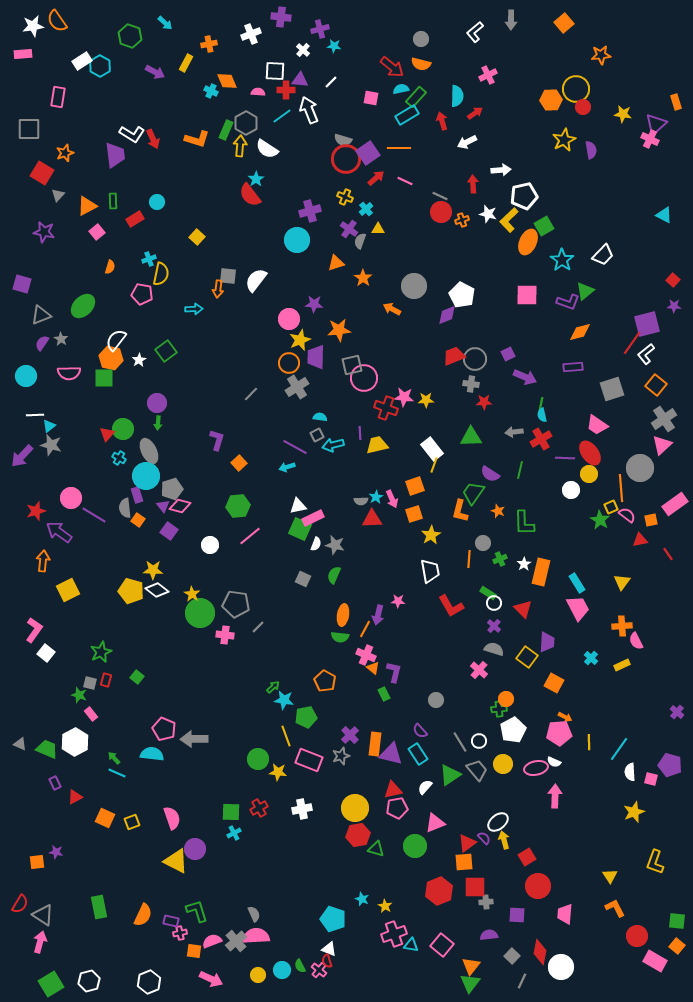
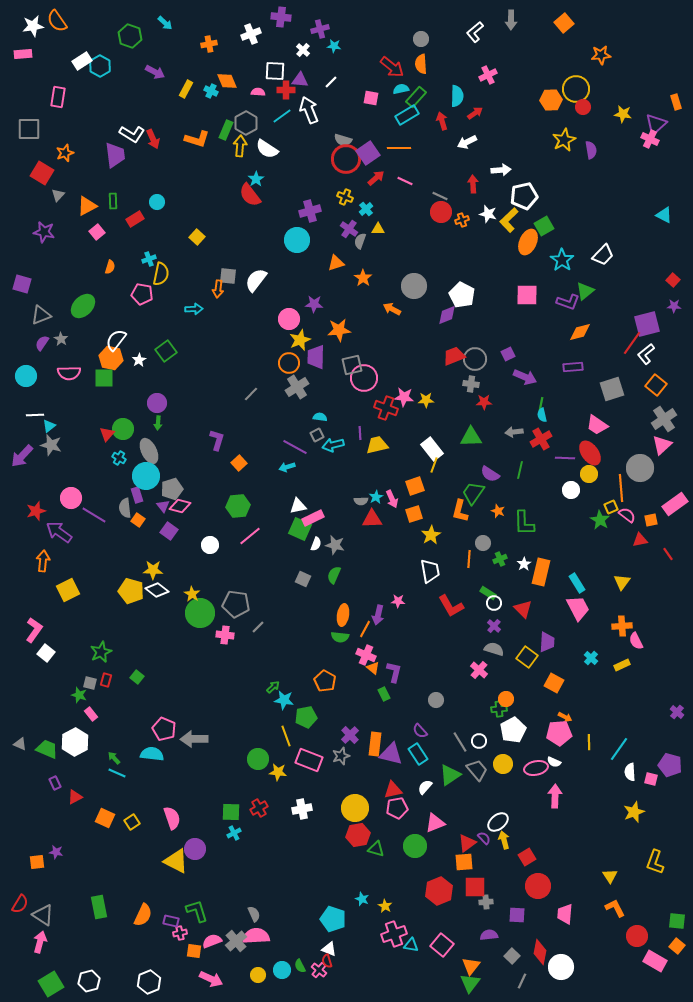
yellow rectangle at (186, 63): moved 26 px down
orange semicircle at (421, 64): rotated 72 degrees clockwise
yellow square at (132, 822): rotated 14 degrees counterclockwise
